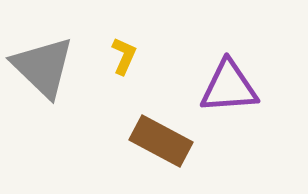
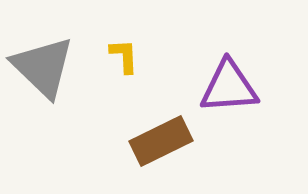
yellow L-shape: rotated 27 degrees counterclockwise
brown rectangle: rotated 54 degrees counterclockwise
